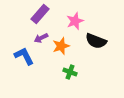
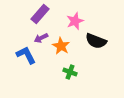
orange star: rotated 24 degrees counterclockwise
blue L-shape: moved 2 px right, 1 px up
